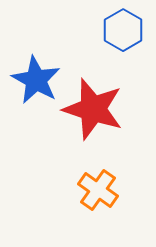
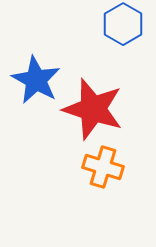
blue hexagon: moved 6 px up
orange cross: moved 5 px right, 23 px up; rotated 18 degrees counterclockwise
